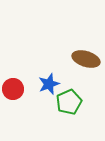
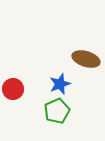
blue star: moved 11 px right
green pentagon: moved 12 px left, 9 px down
